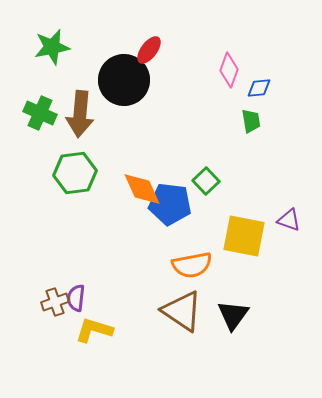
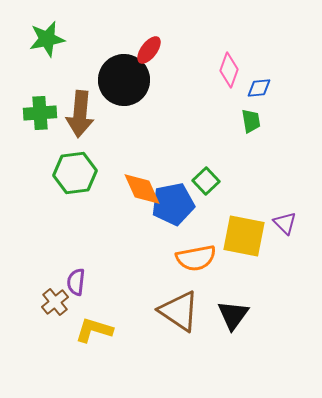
green star: moved 5 px left, 8 px up
green cross: rotated 28 degrees counterclockwise
blue pentagon: moved 3 px right; rotated 18 degrees counterclockwise
purple triangle: moved 4 px left, 3 px down; rotated 25 degrees clockwise
orange semicircle: moved 4 px right, 7 px up
purple semicircle: moved 16 px up
brown cross: rotated 20 degrees counterclockwise
brown triangle: moved 3 px left
